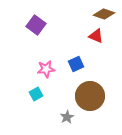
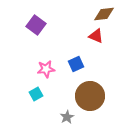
brown diamond: rotated 25 degrees counterclockwise
